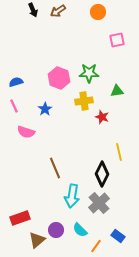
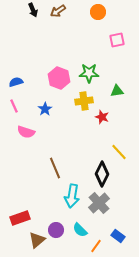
yellow line: rotated 30 degrees counterclockwise
